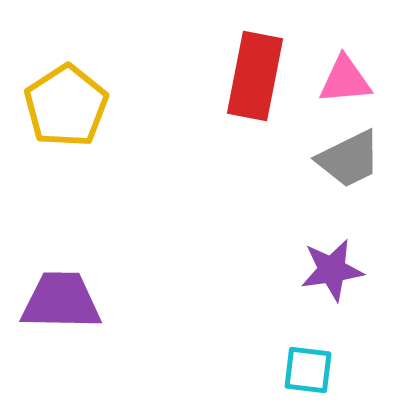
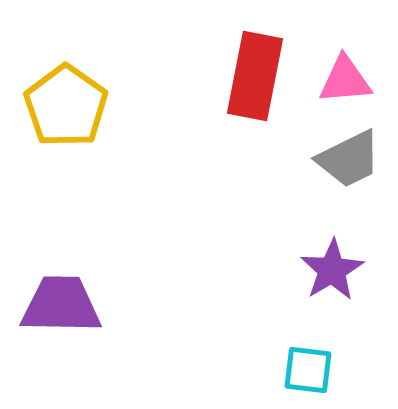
yellow pentagon: rotated 4 degrees counterclockwise
purple star: rotated 22 degrees counterclockwise
purple trapezoid: moved 4 px down
